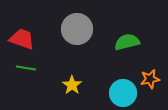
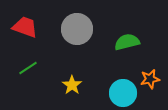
red trapezoid: moved 3 px right, 12 px up
green line: moved 2 px right; rotated 42 degrees counterclockwise
